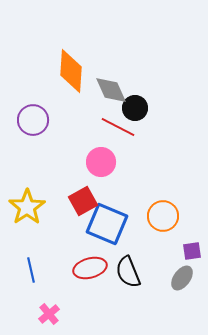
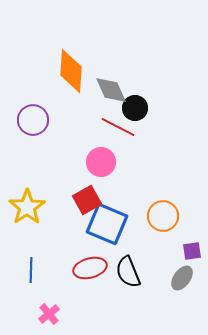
red square: moved 4 px right, 1 px up
blue line: rotated 15 degrees clockwise
